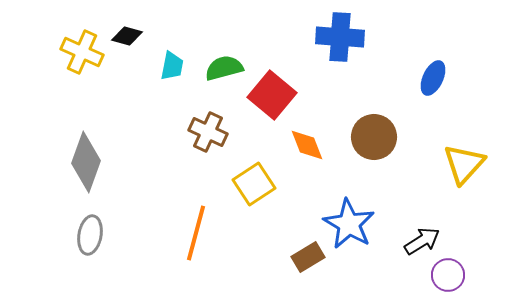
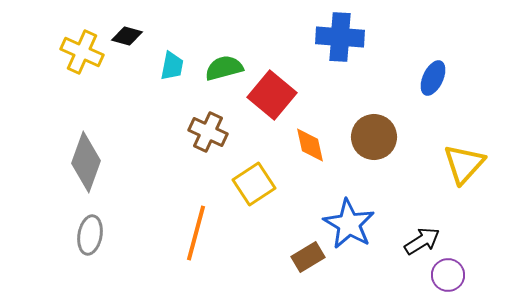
orange diamond: moved 3 px right; rotated 9 degrees clockwise
